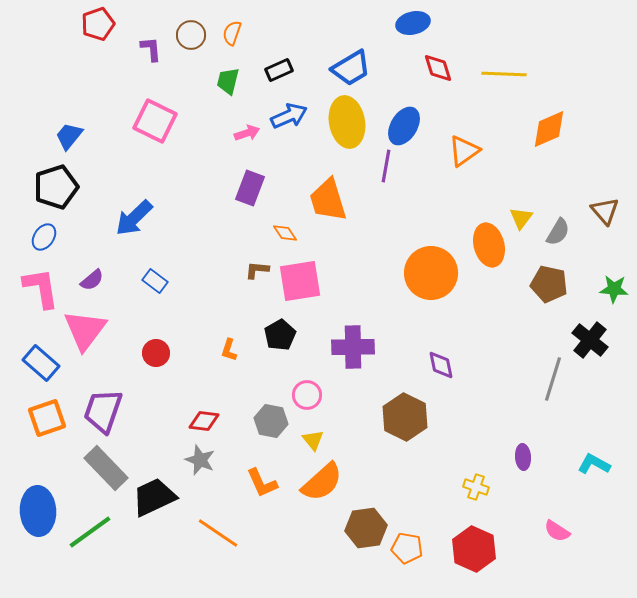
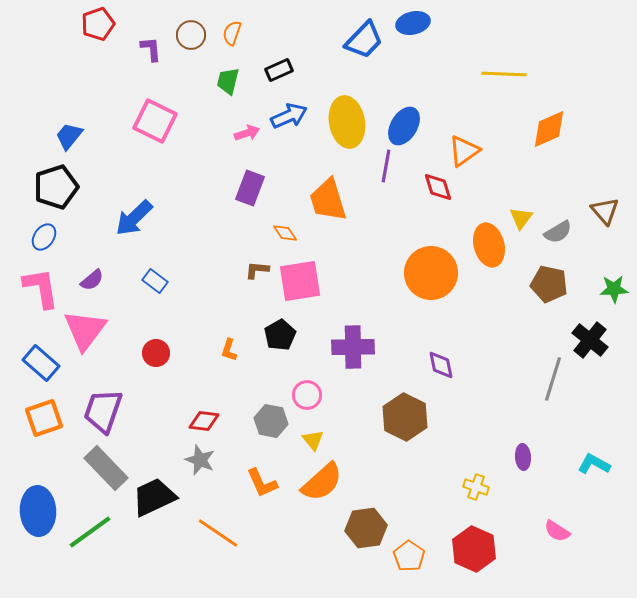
blue trapezoid at (351, 68): moved 13 px right, 28 px up; rotated 15 degrees counterclockwise
red diamond at (438, 68): moved 119 px down
gray semicircle at (558, 232): rotated 28 degrees clockwise
green star at (614, 289): rotated 8 degrees counterclockwise
orange square at (47, 418): moved 3 px left
orange pentagon at (407, 548): moved 2 px right, 8 px down; rotated 24 degrees clockwise
